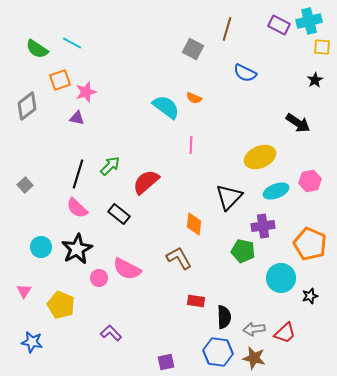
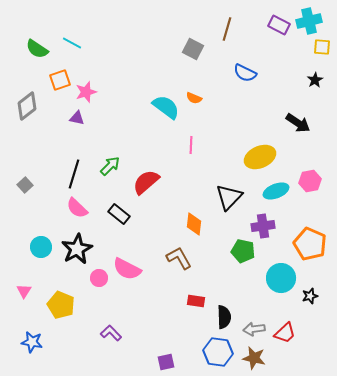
black line at (78, 174): moved 4 px left
